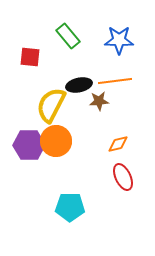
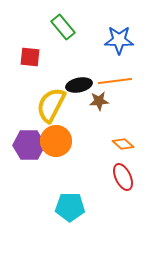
green rectangle: moved 5 px left, 9 px up
orange diamond: moved 5 px right; rotated 55 degrees clockwise
